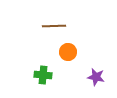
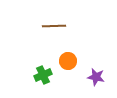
orange circle: moved 9 px down
green cross: rotated 30 degrees counterclockwise
